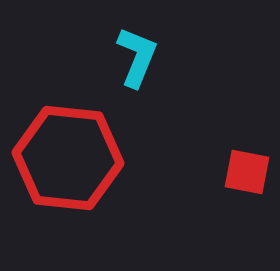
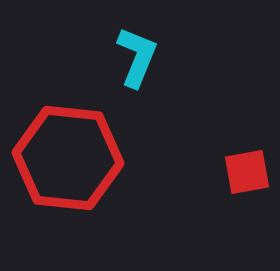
red square: rotated 21 degrees counterclockwise
